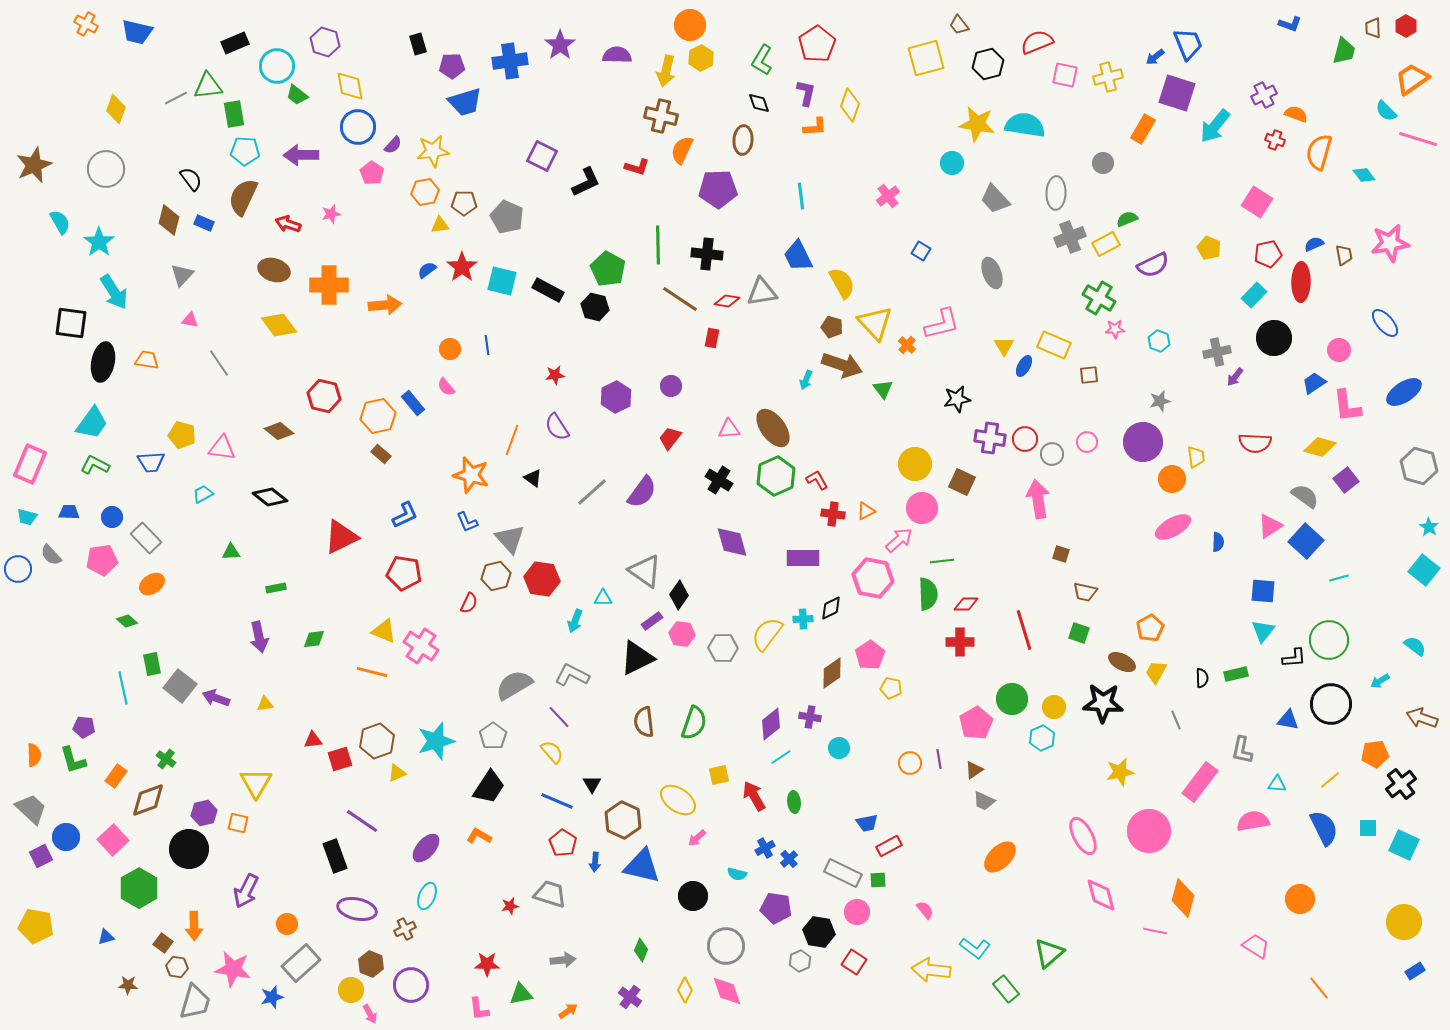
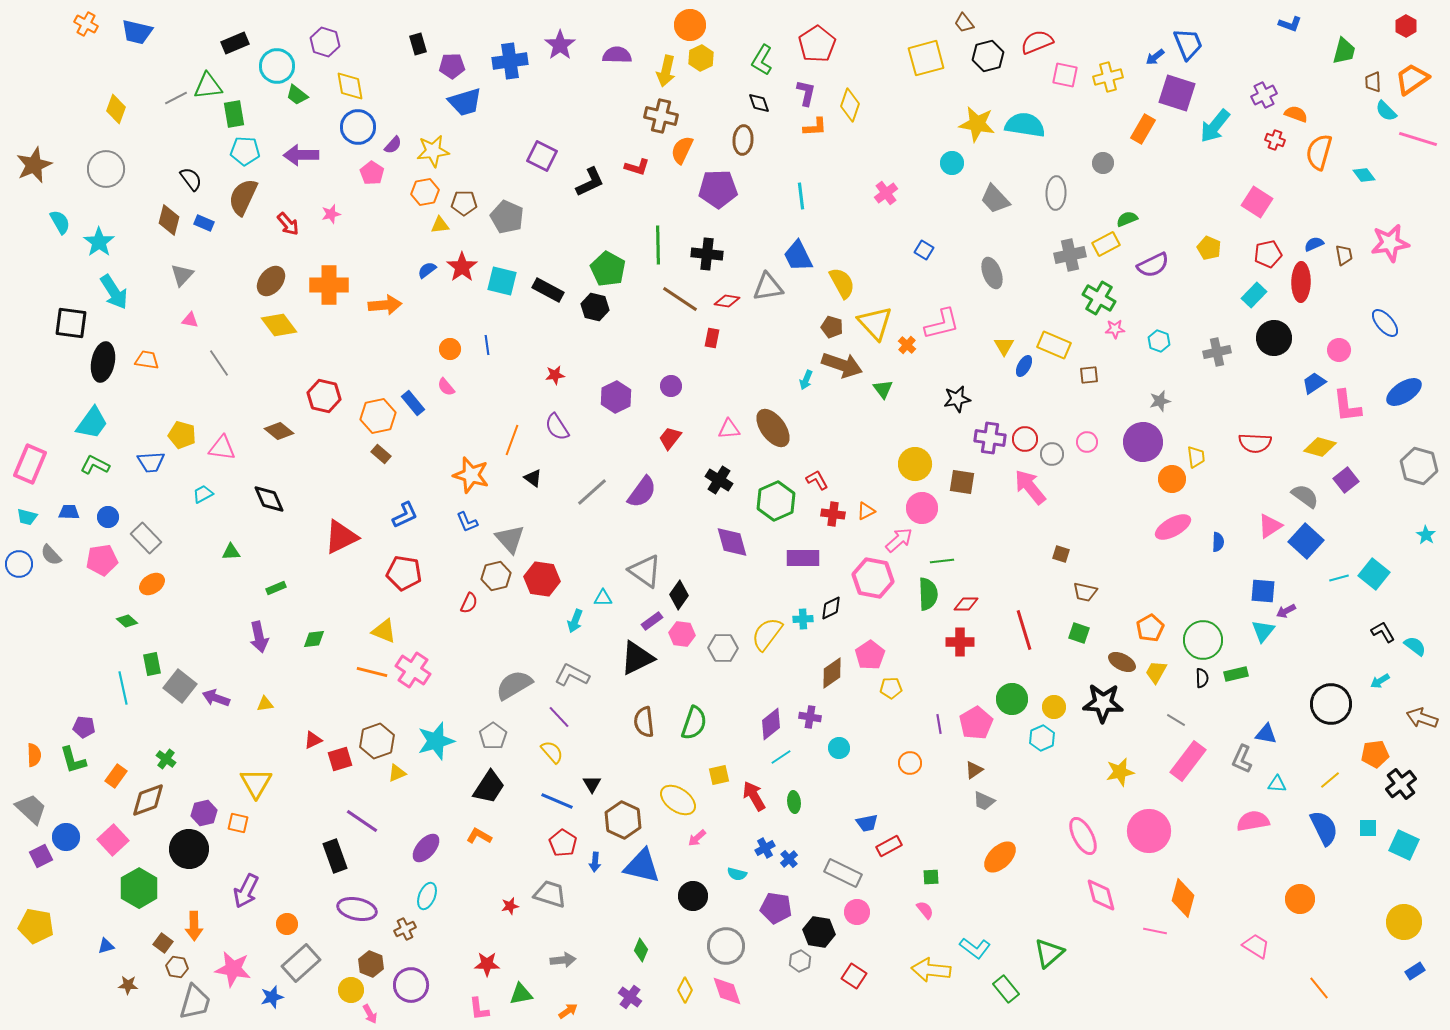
brown trapezoid at (959, 25): moved 5 px right, 2 px up
brown trapezoid at (1373, 28): moved 54 px down
black hexagon at (988, 64): moved 8 px up
black L-shape at (586, 182): moved 4 px right
pink cross at (888, 196): moved 2 px left, 3 px up
red arrow at (288, 224): rotated 150 degrees counterclockwise
gray cross at (1070, 237): moved 18 px down; rotated 8 degrees clockwise
blue square at (921, 251): moved 3 px right, 1 px up
brown ellipse at (274, 270): moved 3 px left, 11 px down; rotated 68 degrees counterclockwise
gray triangle at (762, 292): moved 6 px right, 5 px up
purple arrow at (1235, 377): moved 51 px right, 234 px down; rotated 24 degrees clockwise
green hexagon at (776, 476): moved 25 px down
brown square at (962, 482): rotated 16 degrees counterclockwise
black diamond at (270, 497): moved 1 px left, 2 px down; rotated 28 degrees clockwise
pink arrow at (1038, 499): moved 8 px left, 12 px up; rotated 30 degrees counterclockwise
blue circle at (112, 517): moved 4 px left
cyan star at (1429, 527): moved 3 px left, 8 px down
blue circle at (18, 569): moved 1 px right, 5 px up
cyan square at (1424, 570): moved 50 px left, 4 px down
green rectangle at (276, 588): rotated 12 degrees counterclockwise
green circle at (1329, 640): moved 126 px left
pink cross at (421, 646): moved 8 px left, 24 px down
black L-shape at (1294, 658): moved 89 px right, 26 px up; rotated 115 degrees counterclockwise
yellow pentagon at (891, 688): rotated 15 degrees counterclockwise
gray line at (1176, 720): rotated 36 degrees counterclockwise
blue triangle at (1288, 720): moved 22 px left, 14 px down
red triangle at (313, 740): rotated 18 degrees counterclockwise
gray L-shape at (1242, 750): moved 9 px down; rotated 12 degrees clockwise
purple line at (939, 759): moved 35 px up
pink rectangle at (1200, 782): moved 12 px left, 21 px up
green square at (878, 880): moved 53 px right, 3 px up
blue triangle at (106, 937): moved 9 px down
red square at (854, 962): moved 14 px down
